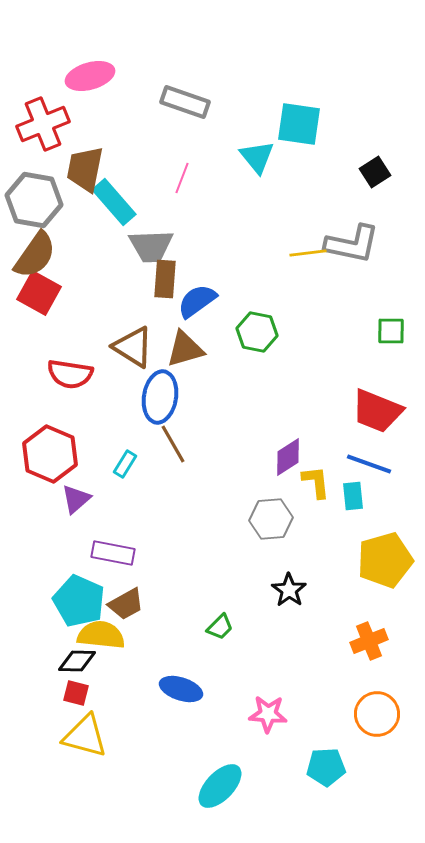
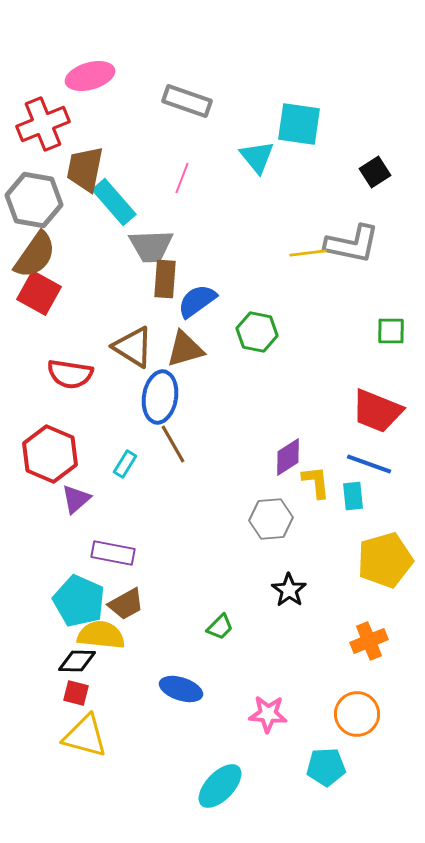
gray rectangle at (185, 102): moved 2 px right, 1 px up
orange circle at (377, 714): moved 20 px left
